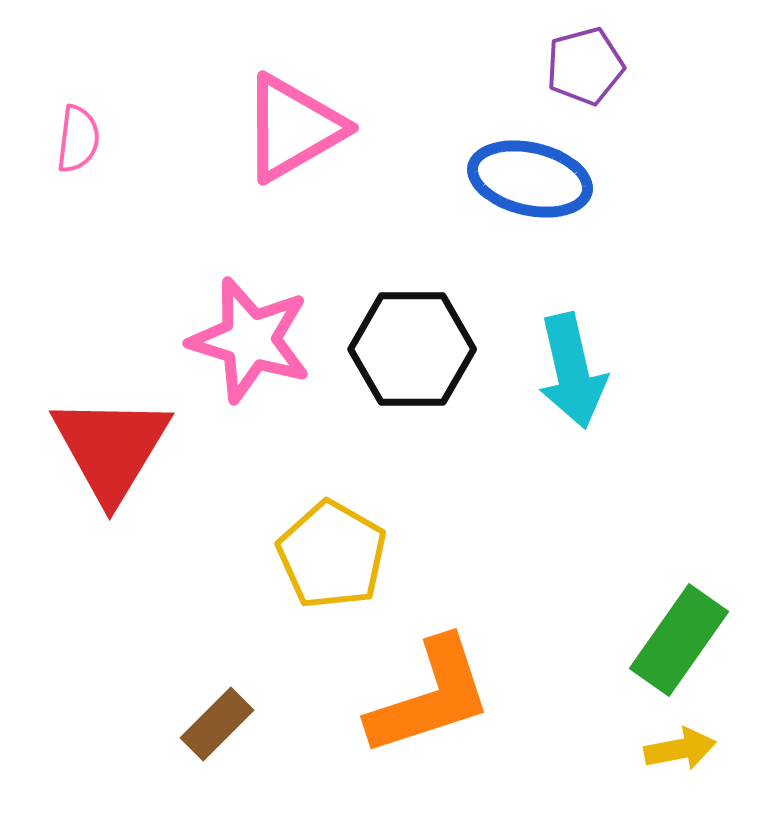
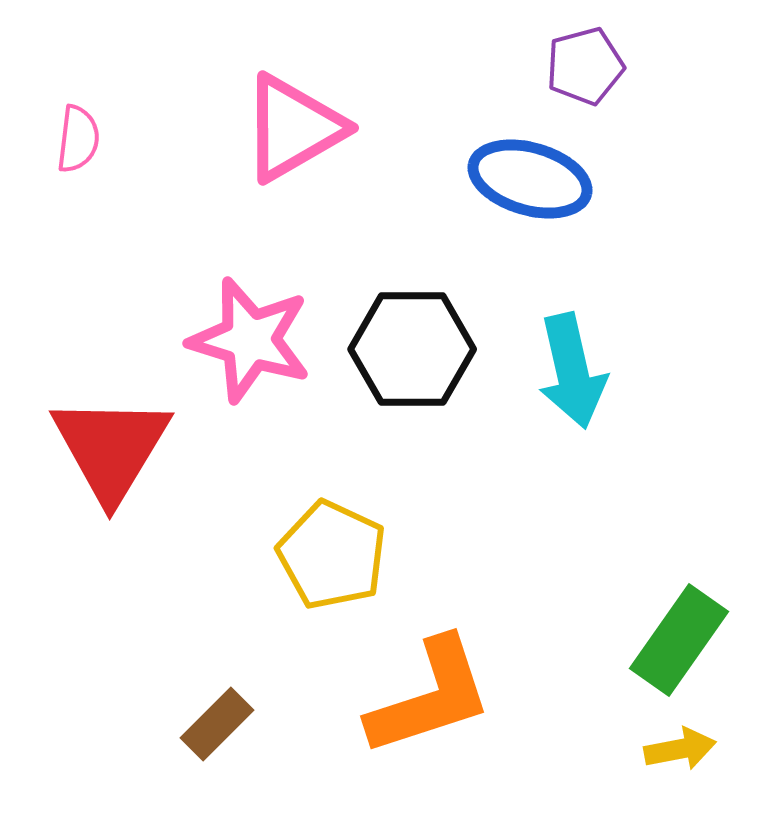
blue ellipse: rotated 3 degrees clockwise
yellow pentagon: rotated 5 degrees counterclockwise
